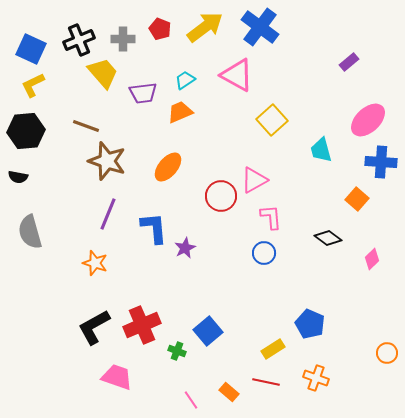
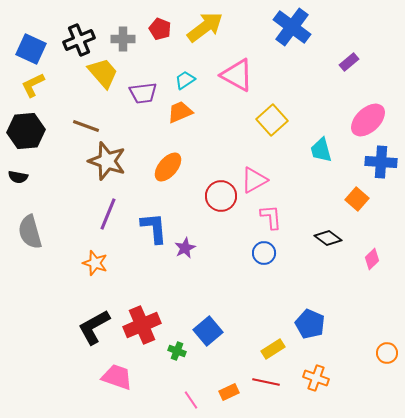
blue cross at (260, 27): moved 32 px right
orange rectangle at (229, 392): rotated 66 degrees counterclockwise
